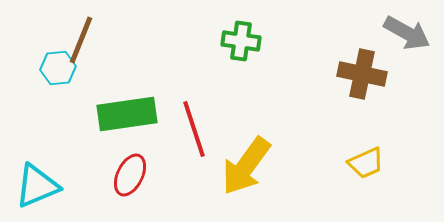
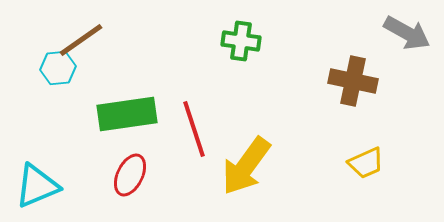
brown line: rotated 33 degrees clockwise
brown cross: moved 9 px left, 7 px down
